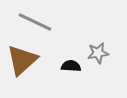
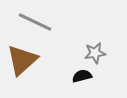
gray star: moved 3 px left
black semicircle: moved 11 px right, 10 px down; rotated 18 degrees counterclockwise
